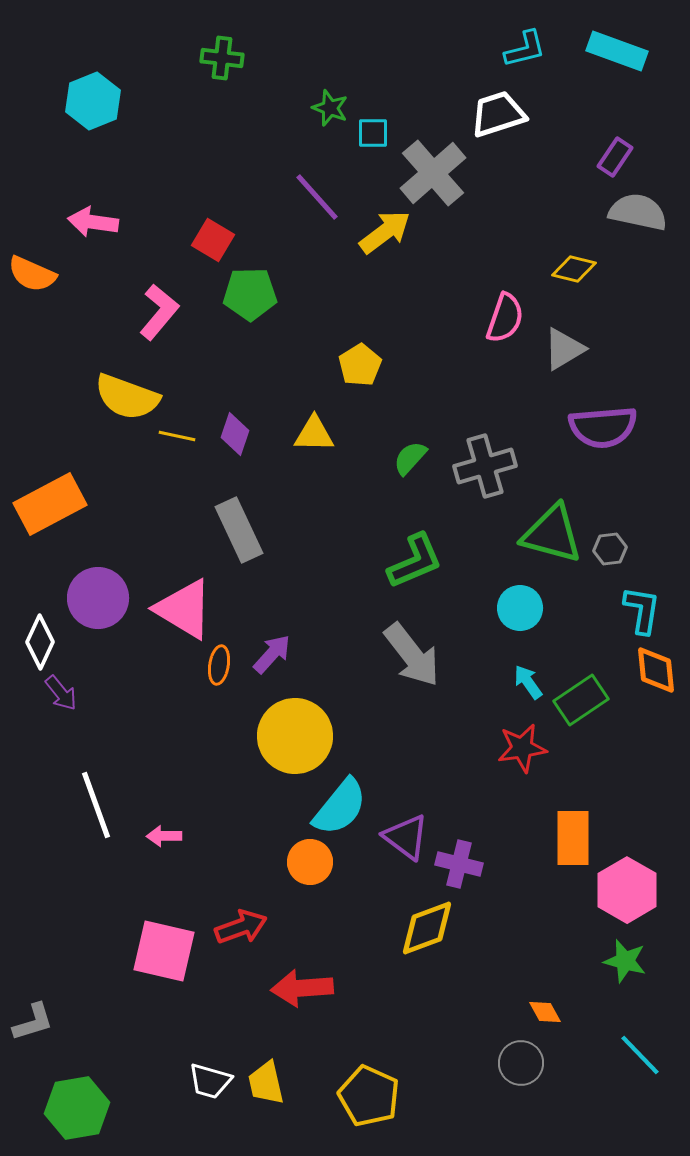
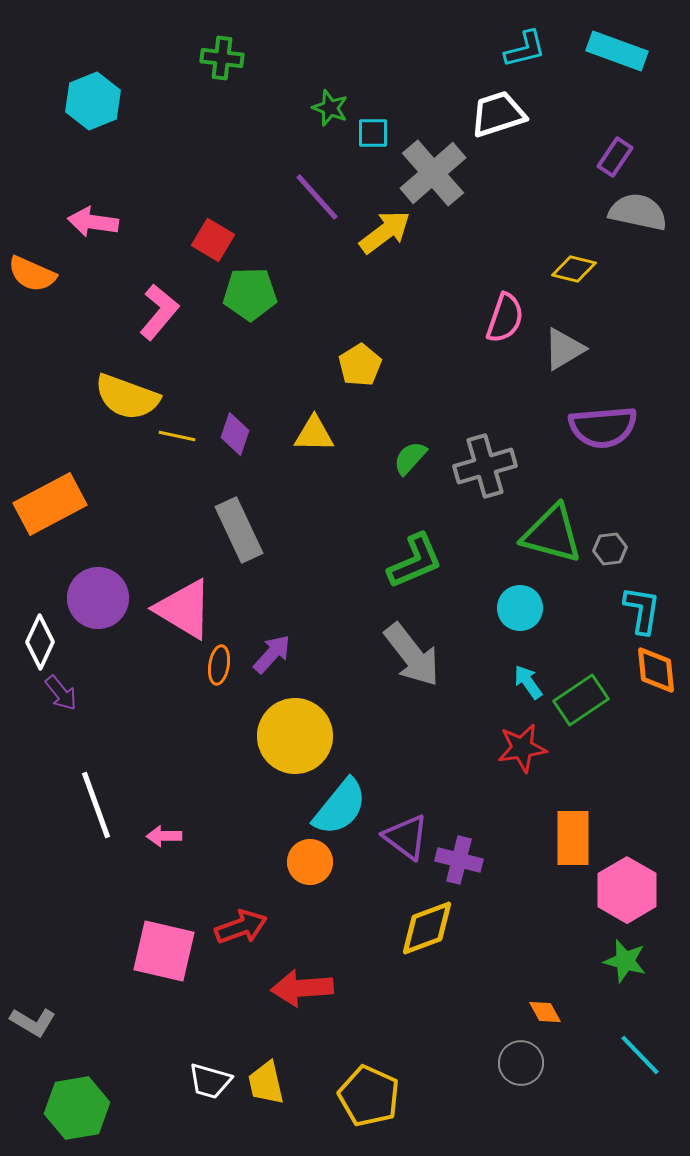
purple cross at (459, 864): moved 4 px up
gray L-shape at (33, 1022): rotated 48 degrees clockwise
